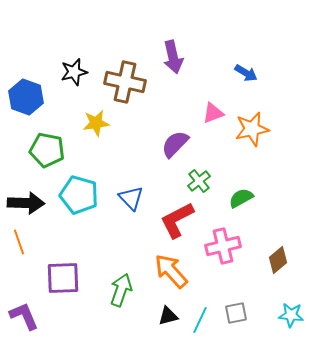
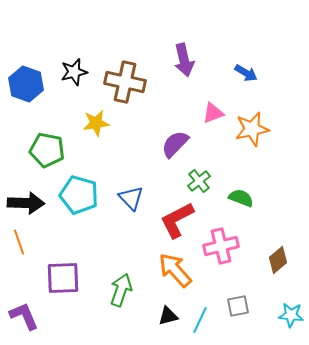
purple arrow: moved 11 px right, 3 px down
blue hexagon: moved 13 px up
green semicircle: rotated 50 degrees clockwise
pink cross: moved 2 px left
orange arrow: moved 4 px right, 1 px up
gray square: moved 2 px right, 7 px up
